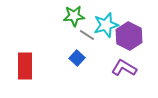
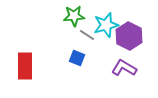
blue square: rotated 21 degrees counterclockwise
